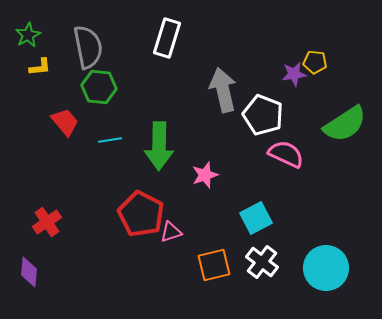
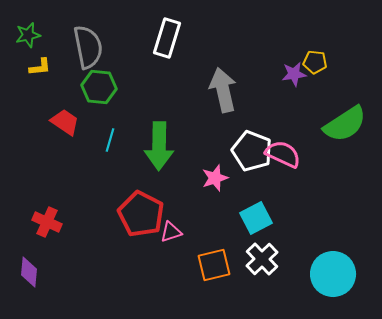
green star: rotated 15 degrees clockwise
white pentagon: moved 11 px left, 36 px down
red trapezoid: rotated 16 degrees counterclockwise
cyan line: rotated 65 degrees counterclockwise
pink semicircle: moved 3 px left
pink star: moved 10 px right, 3 px down
red cross: rotated 32 degrees counterclockwise
white cross: moved 3 px up; rotated 8 degrees clockwise
cyan circle: moved 7 px right, 6 px down
